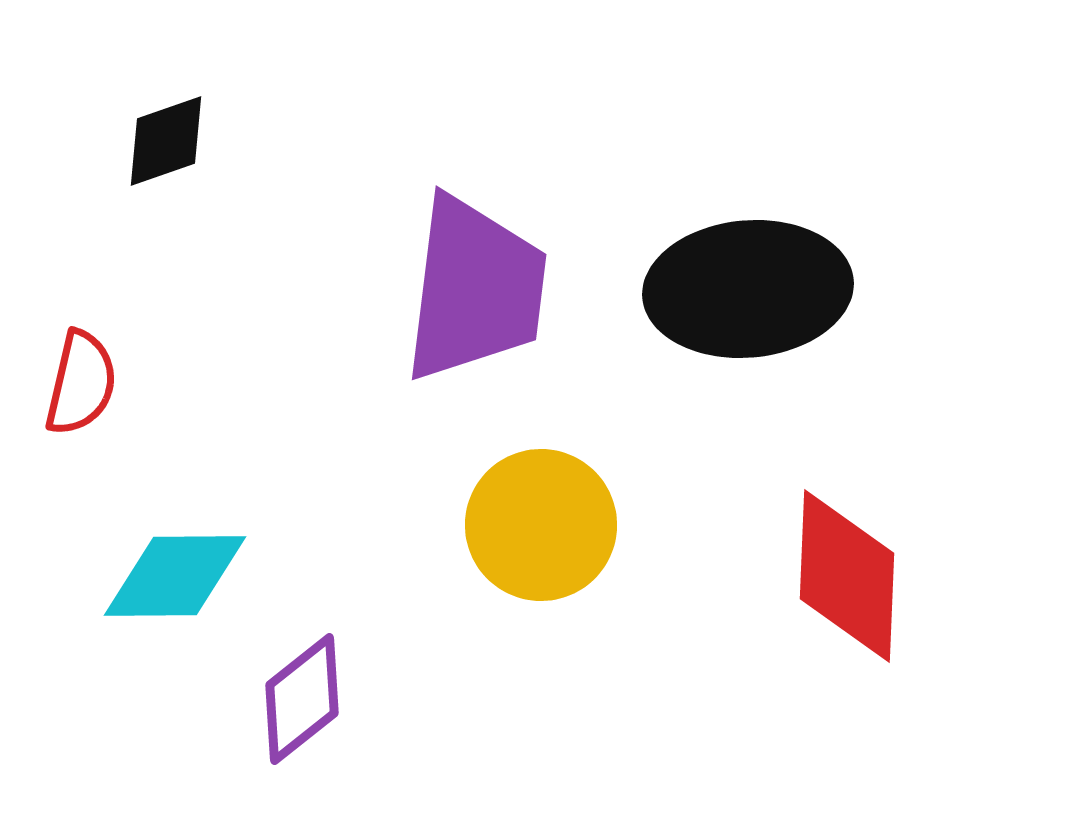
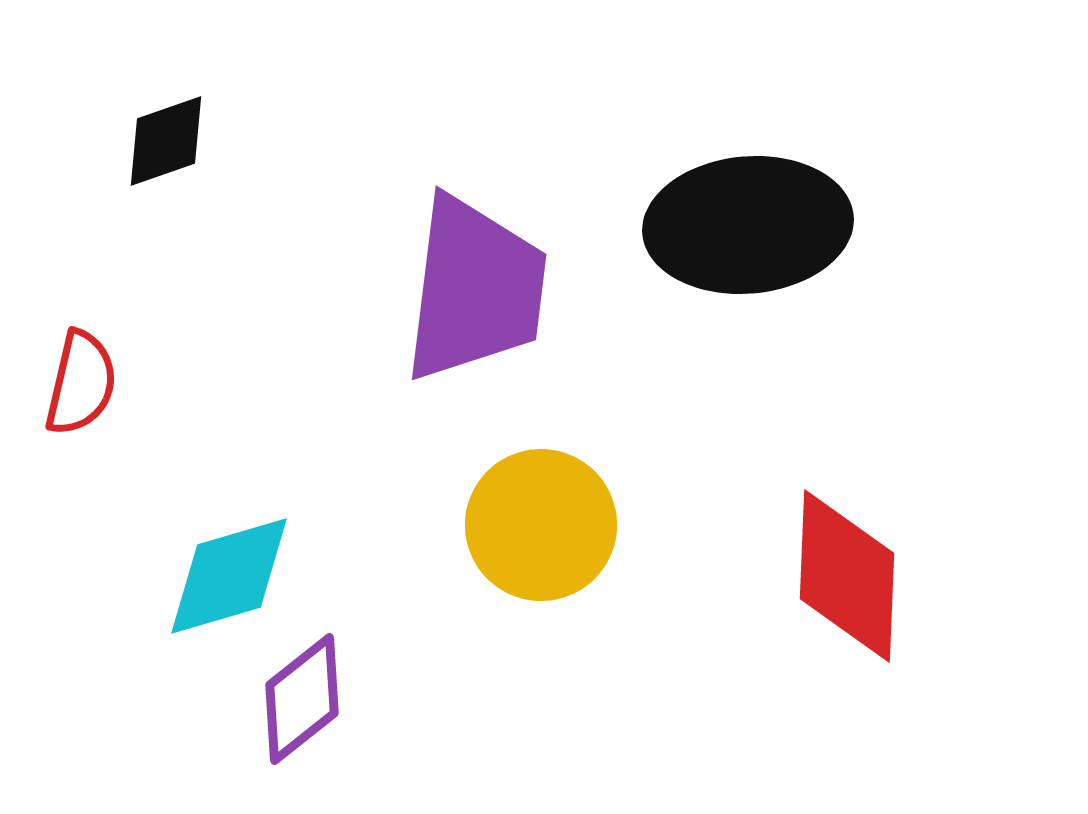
black ellipse: moved 64 px up
cyan diamond: moved 54 px right; rotated 16 degrees counterclockwise
